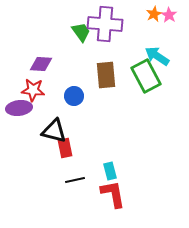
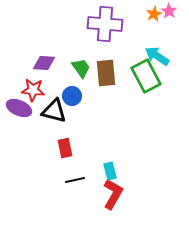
pink star: moved 4 px up
green trapezoid: moved 36 px down
purple diamond: moved 3 px right, 1 px up
brown rectangle: moved 2 px up
blue circle: moved 2 px left
purple ellipse: rotated 30 degrees clockwise
black triangle: moved 20 px up
red L-shape: rotated 40 degrees clockwise
